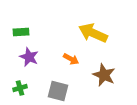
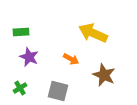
green cross: rotated 16 degrees counterclockwise
